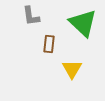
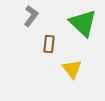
gray L-shape: rotated 135 degrees counterclockwise
yellow triangle: rotated 10 degrees counterclockwise
